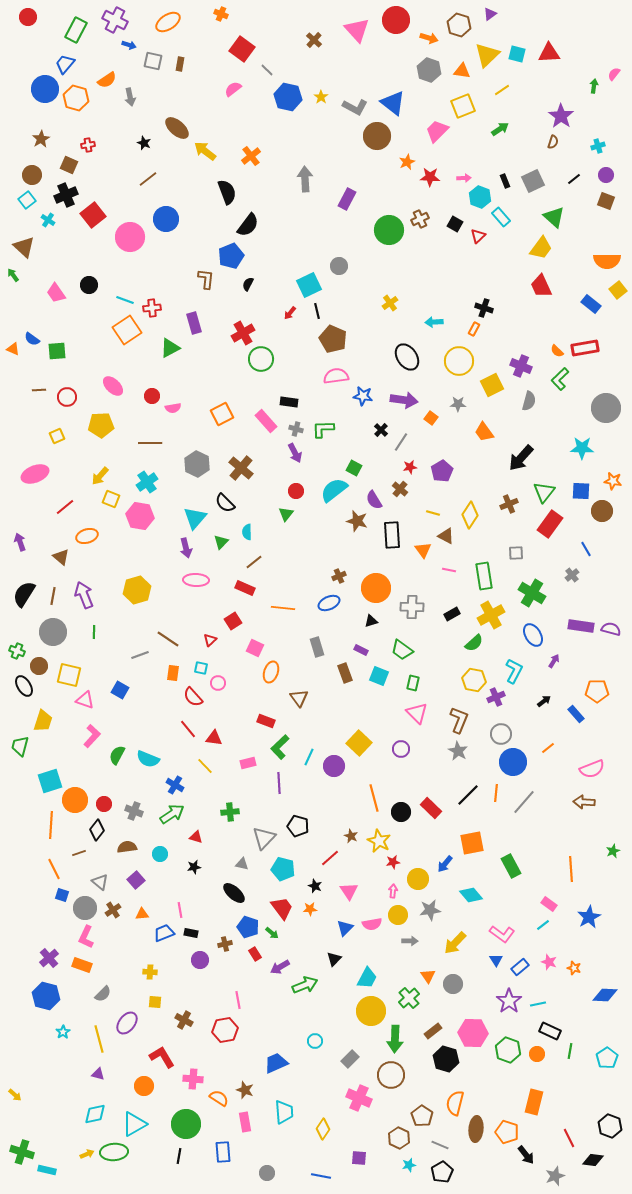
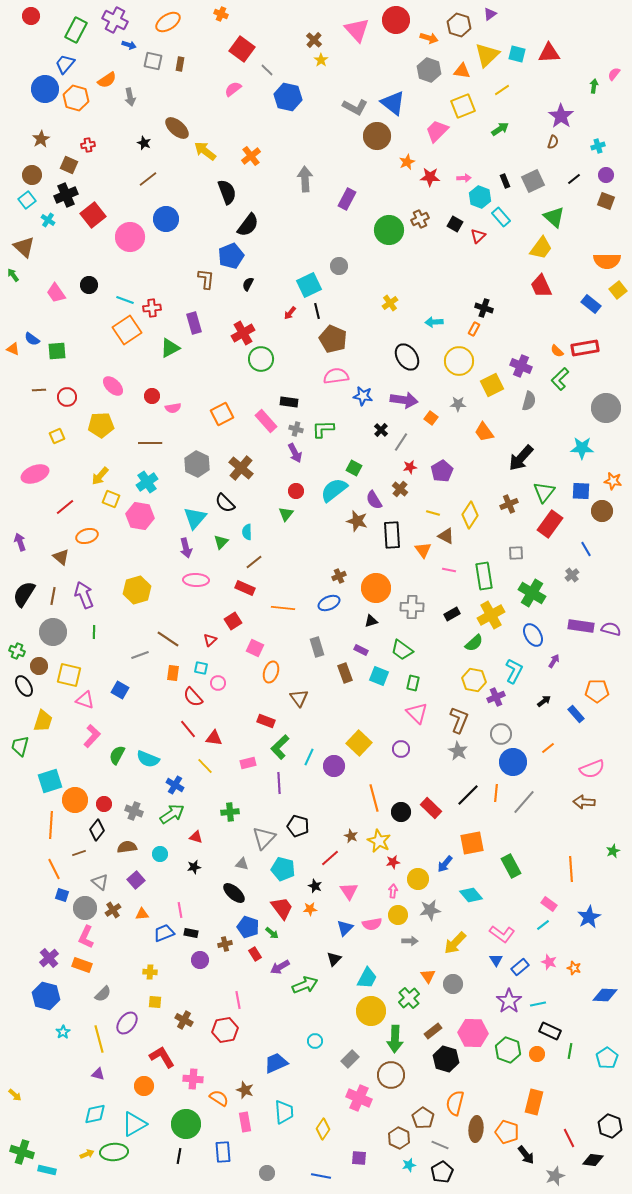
red circle at (28, 17): moved 3 px right, 1 px up
yellow star at (321, 97): moved 37 px up
brown pentagon at (422, 1116): moved 1 px right, 2 px down
